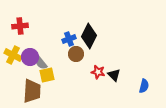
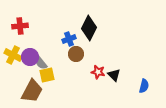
black diamond: moved 8 px up
brown trapezoid: rotated 25 degrees clockwise
